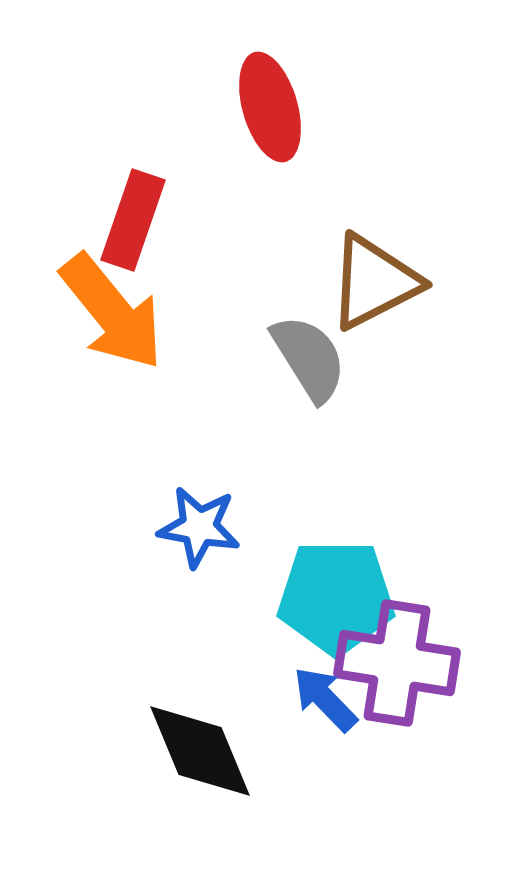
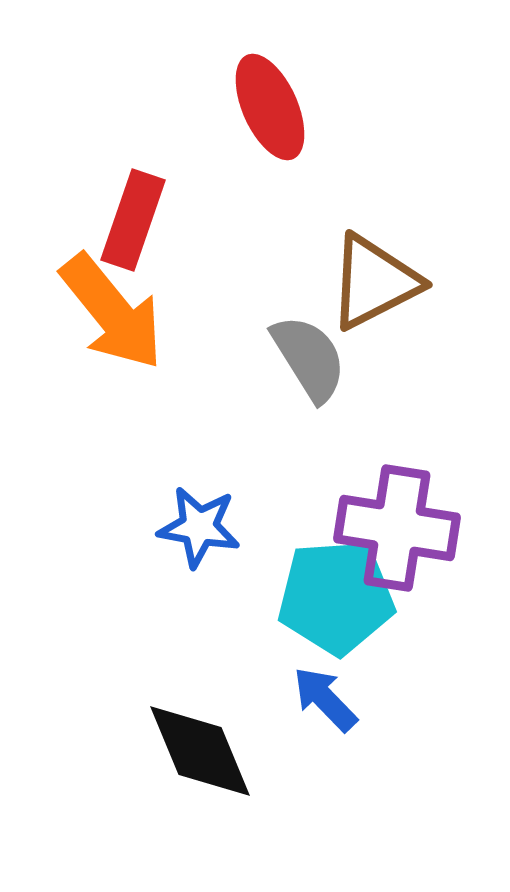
red ellipse: rotated 8 degrees counterclockwise
cyan pentagon: rotated 4 degrees counterclockwise
purple cross: moved 135 px up
